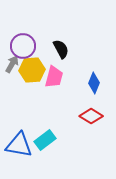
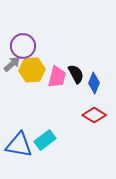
black semicircle: moved 15 px right, 25 px down
gray arrow: rotated 18 degrees clockwise
pink trapezoid: moved 3 px right
red diamond: moved 3 px right, 1 px up
